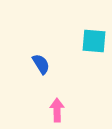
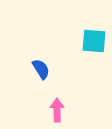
blue semicircle: moved 5 px down
